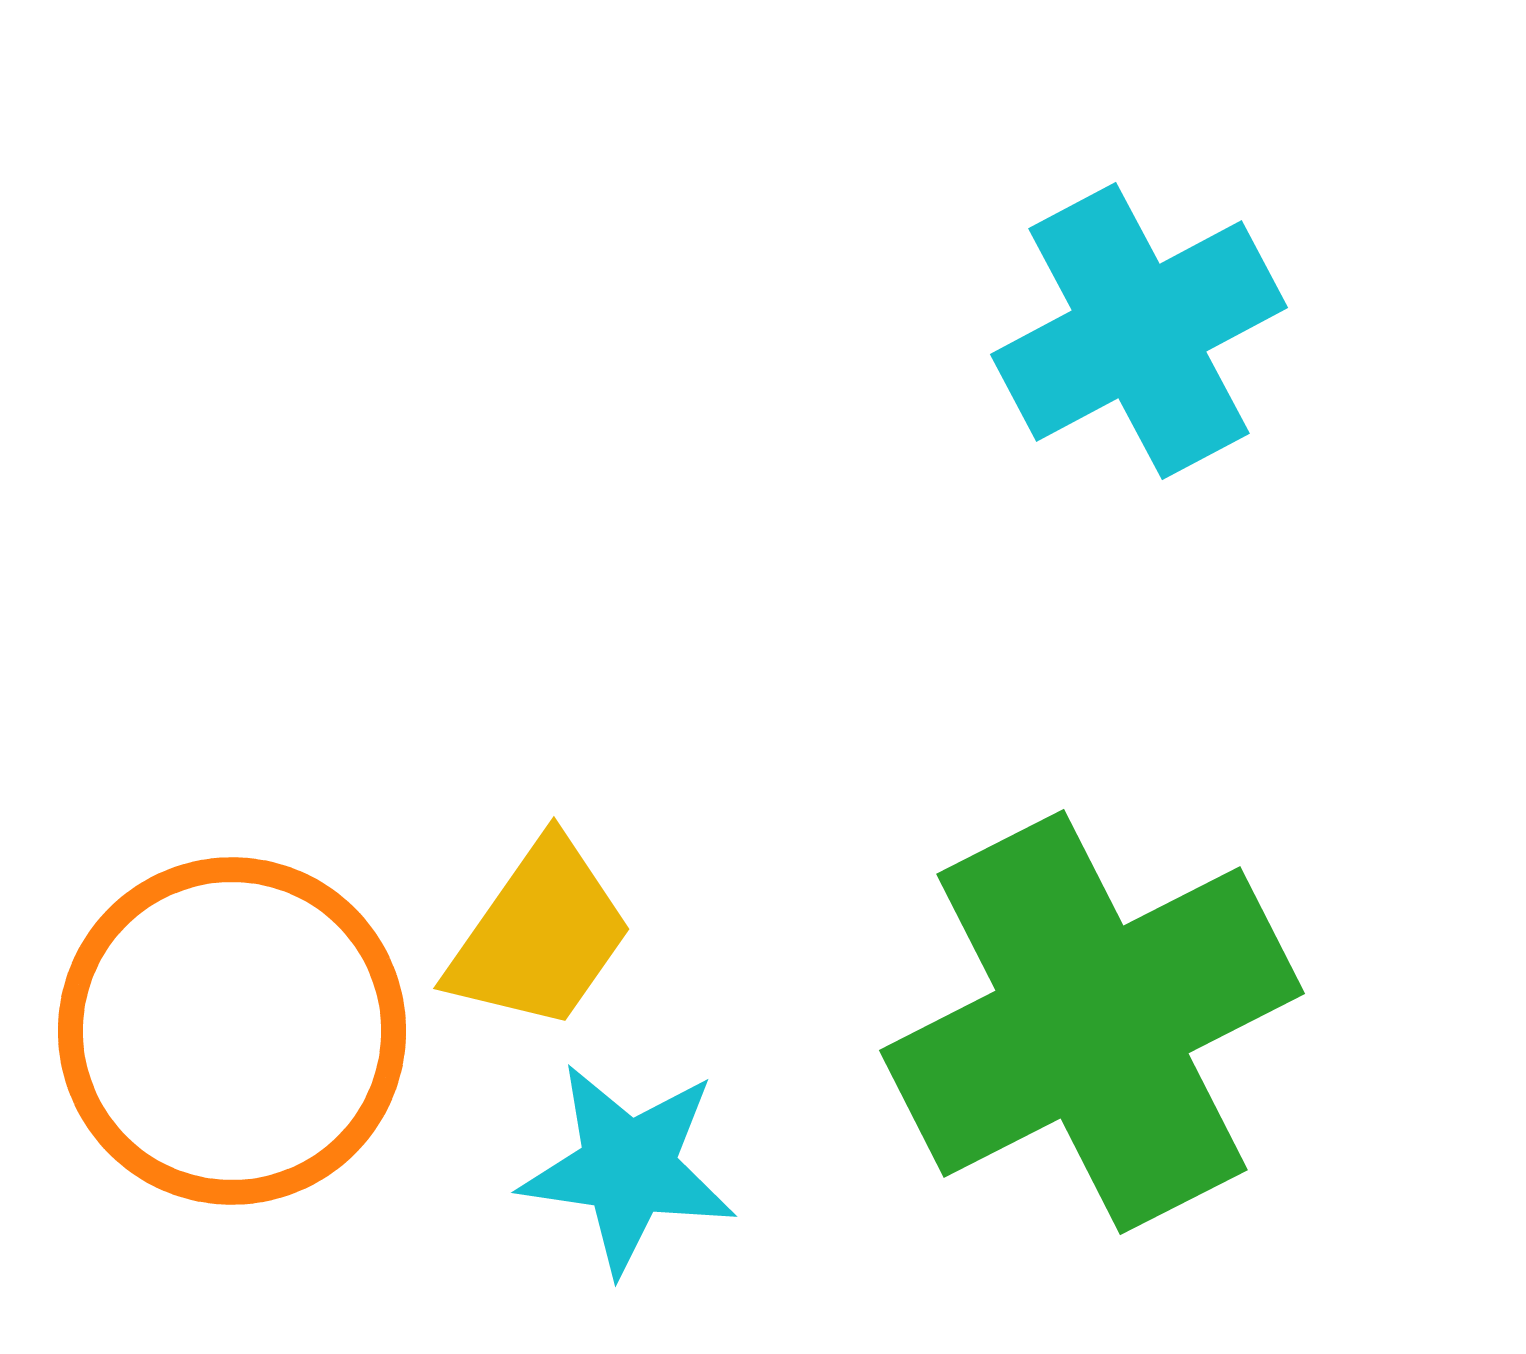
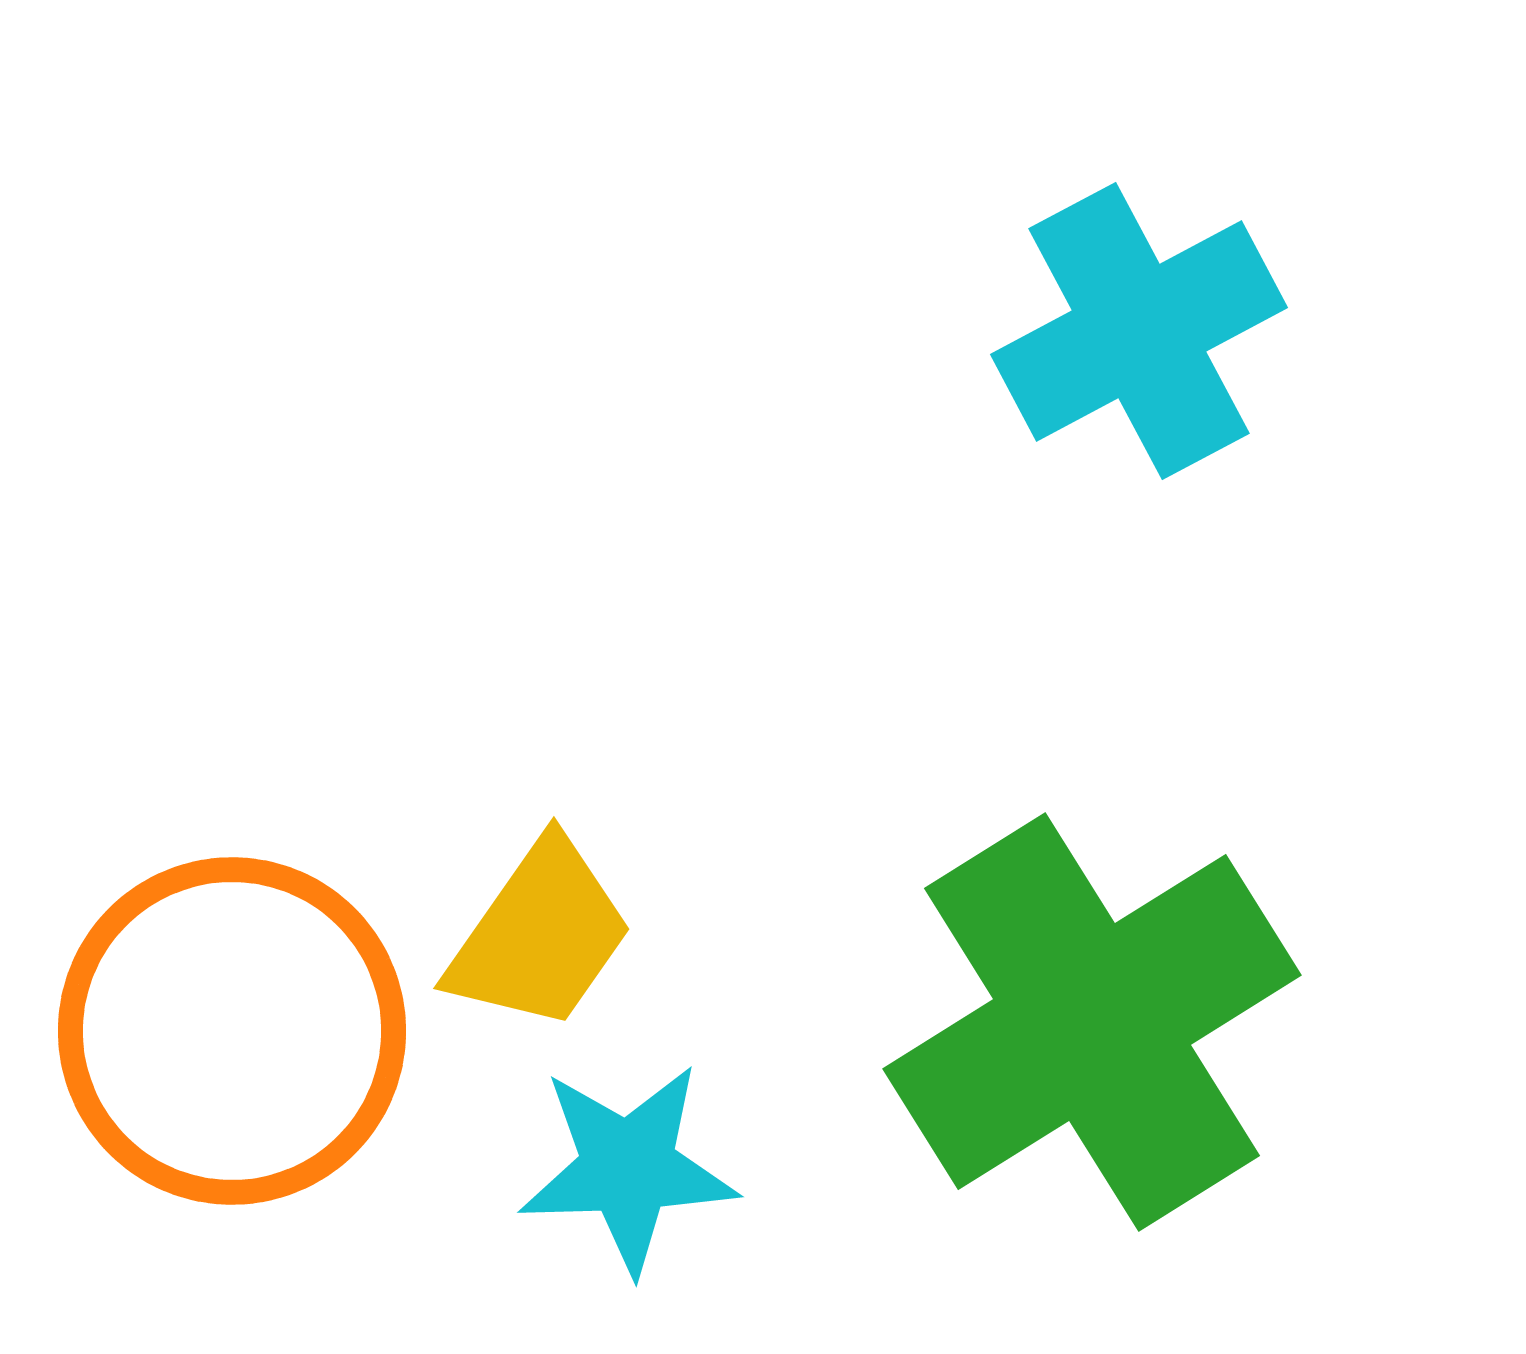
green cross: rotated 5 degrees counterclockwise
cyan star: rotated 10 degrees counterclockwise
